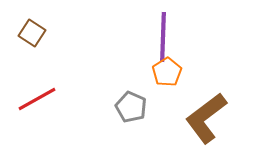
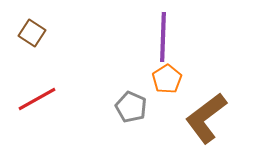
orange pentagon: moved 7 px down
